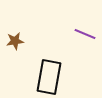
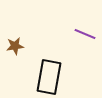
brown star: moved 5 px down
